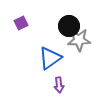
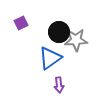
black circle: moved 10 px left, 6 px down
gray star: moved 3 px left
